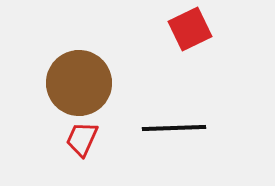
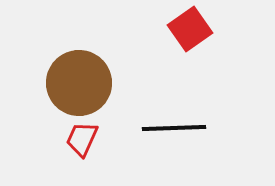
red square: rotated 9 degrees counterclockwise
